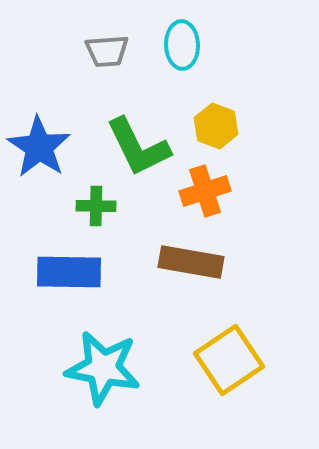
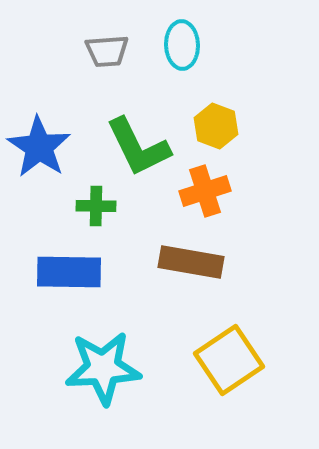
cyan star: rotated 14 degrees counterclockwise
